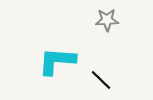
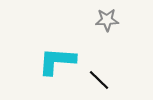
black line: moved 2 px left
